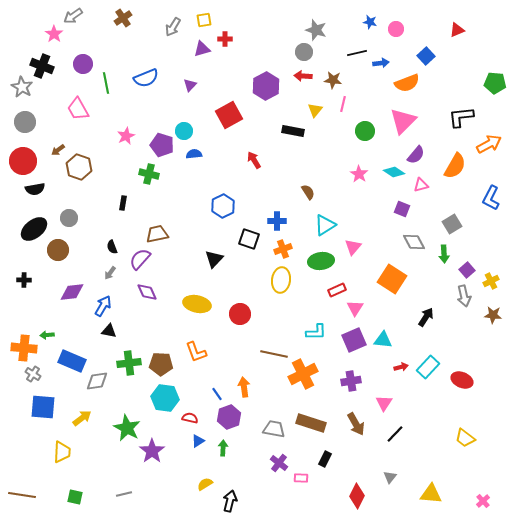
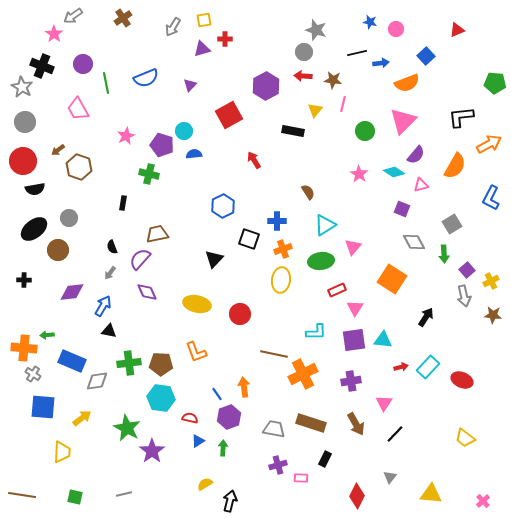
purple square at (354, 340): rotated 15 degrees clockwise
cyan hexagon at (165, 398): moved 4 px left
purple cross at (279, 463): moved 1 px left, 2 px down; rotated 36 degrees clockwise
